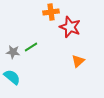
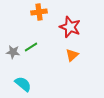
orange cross: moved 12 px left
orange triangle: moved 6 px left, 6 px up
cyan semicircle: moved 11 px right, 7 px down
